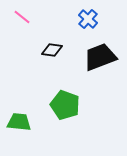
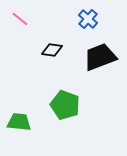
pink line: moved 2 px left, 2 px down
